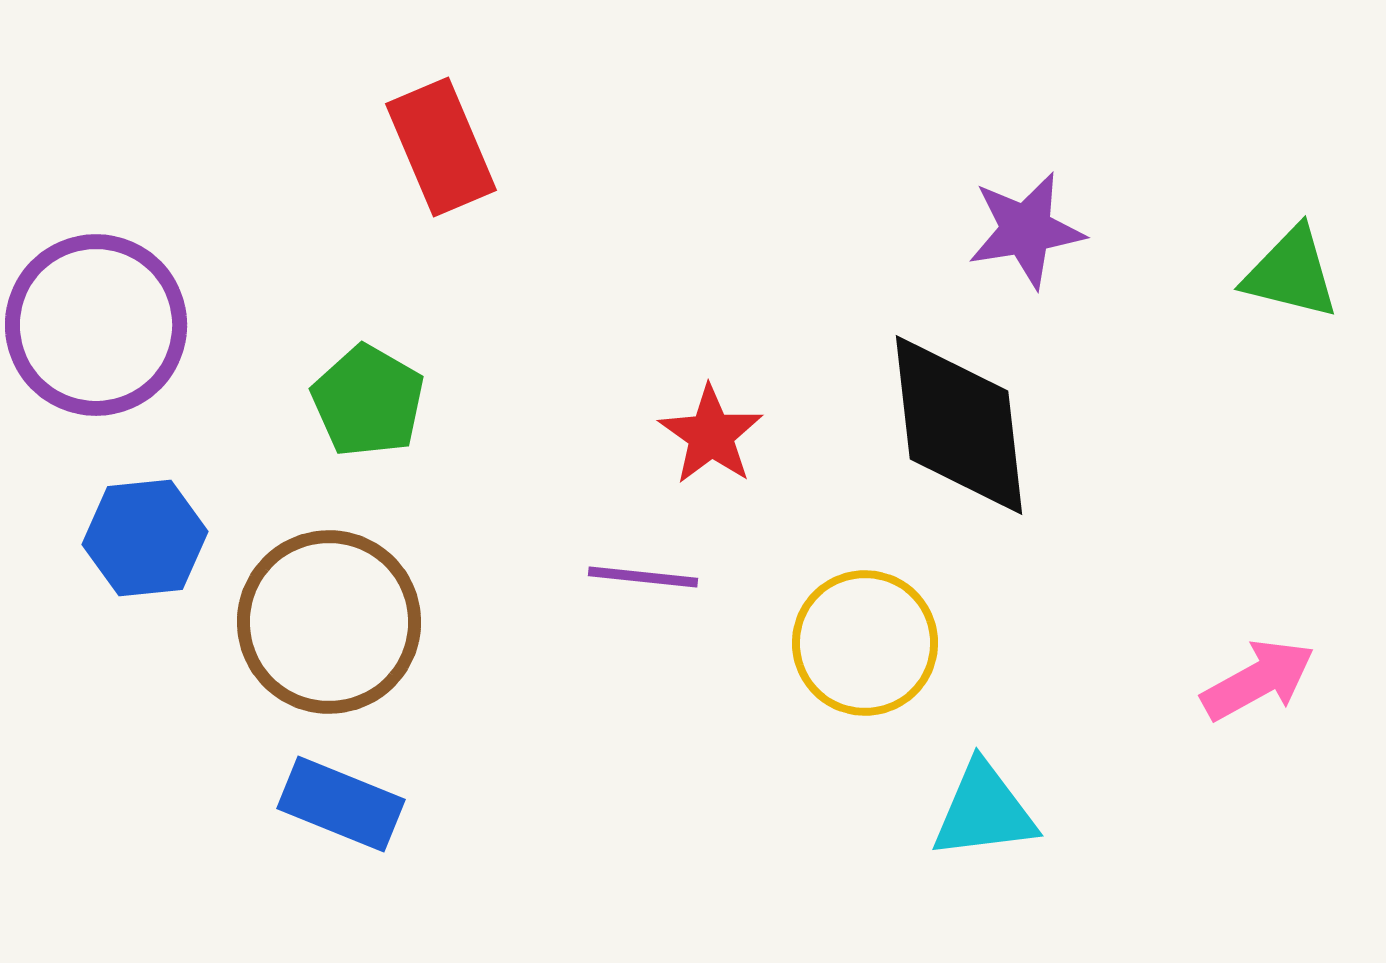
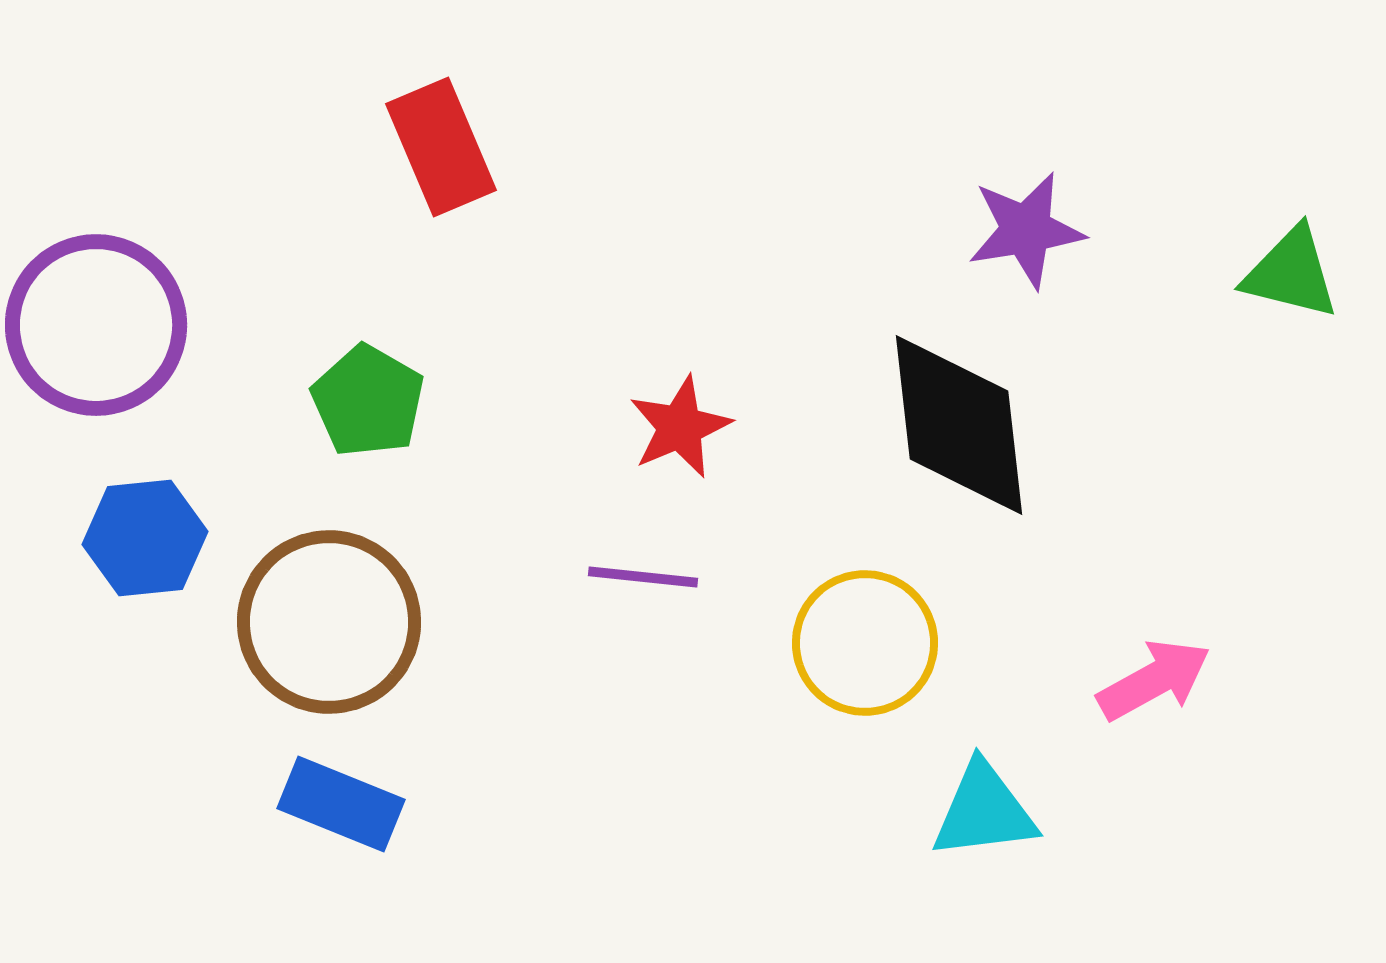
red star: moved 31 px left, 8 px up; rotated 14 degrees clockwise
pink arrow: moved 104 px left
